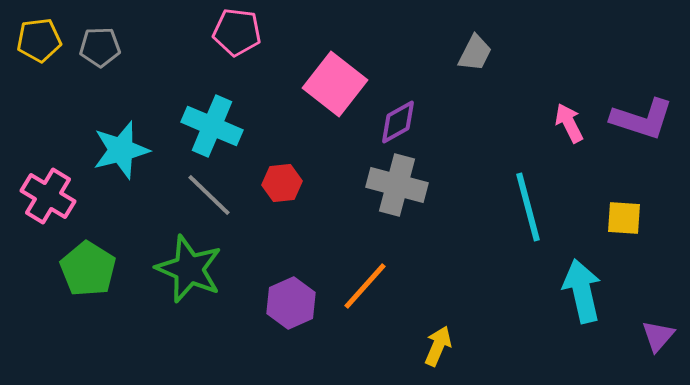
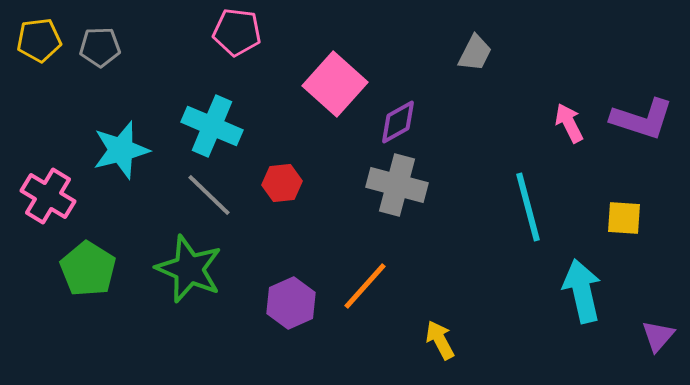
pink square: rotated 4 degrees clockwise
yellow arrow: moved 2 px right, 6 px up; rotated 51 degrees counterclockwise
